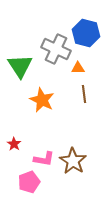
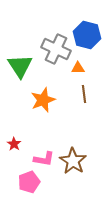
blue hexagon: moved 1 px right, 2 px down
orange star: moved 1 px right; rotated 25 degrees clockwise
